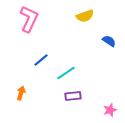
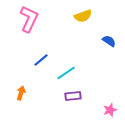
yellow semicircle: moved 2 px left
